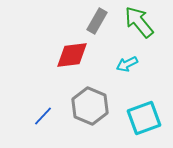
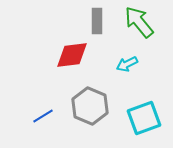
gray rectangle: rotated 30 degrees counterclockwise
blue line: rotated 15 degrees clockwise
